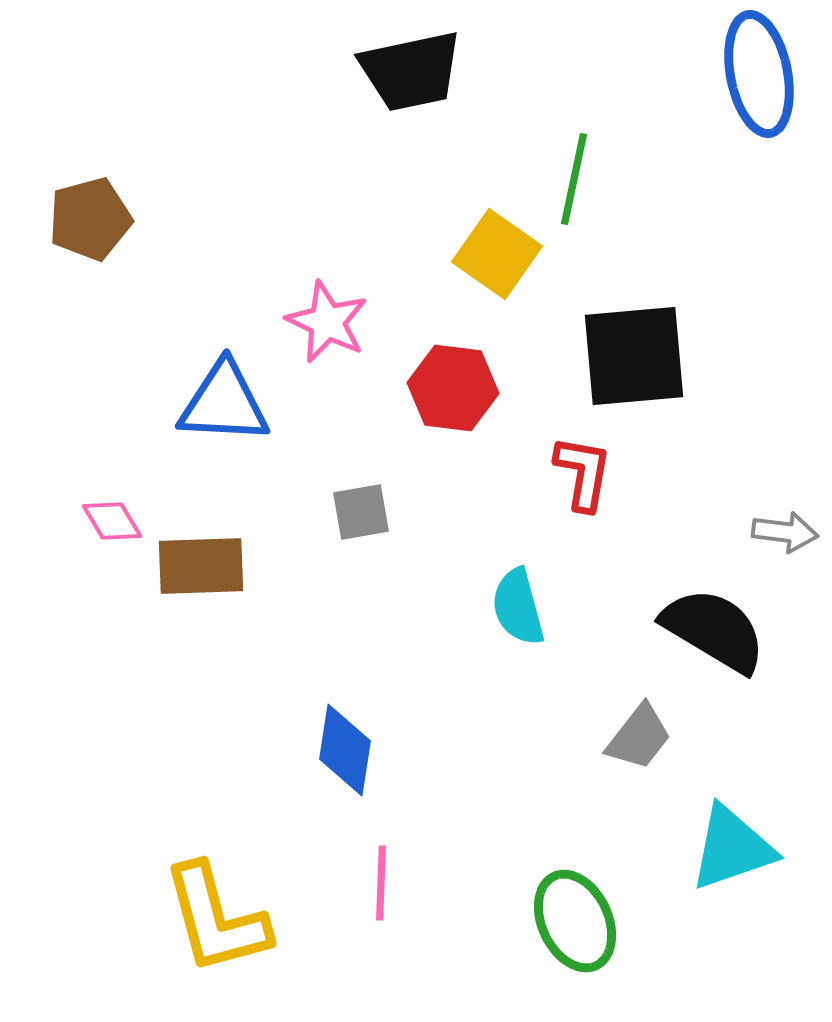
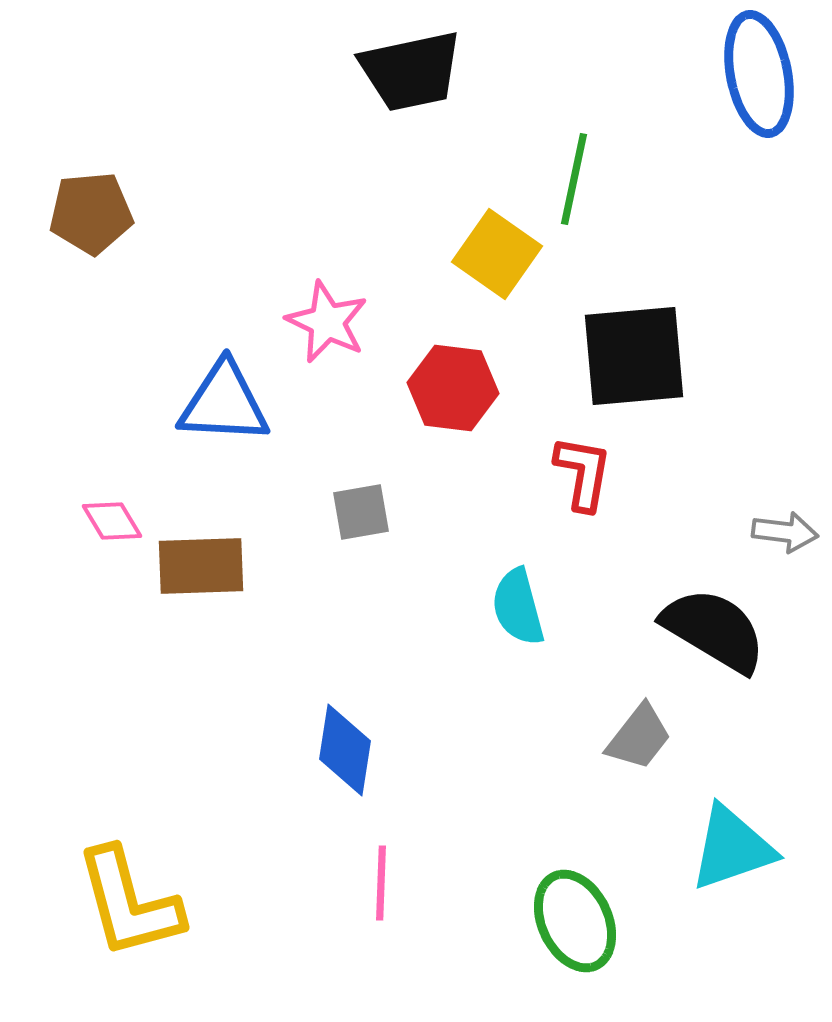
brown pentagon: moved 1 px right, 6 px up; rotated 10 degrees clockwise
yellow L-shape: moved 87 px left, 16 px up
